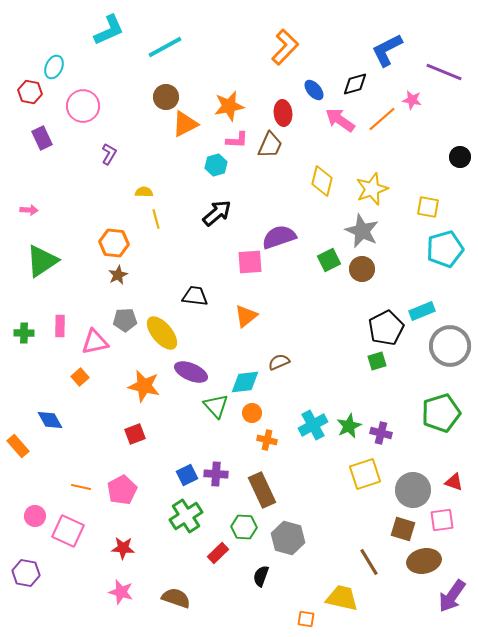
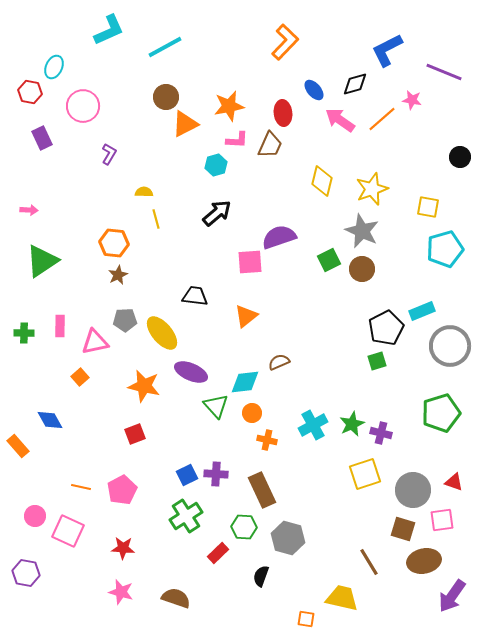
orange L-shape at (285, 47): moved 5 px up
green star at (349, 426): moved 3 px right, 2 px up
